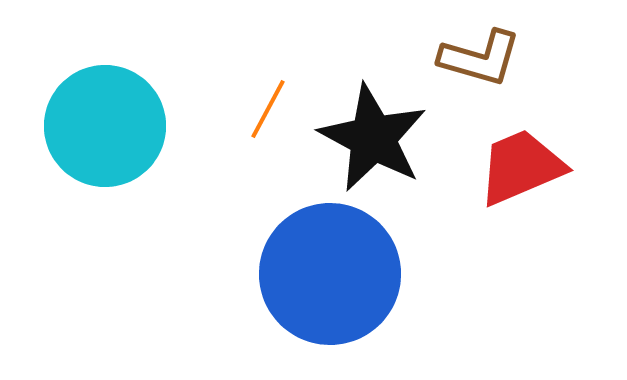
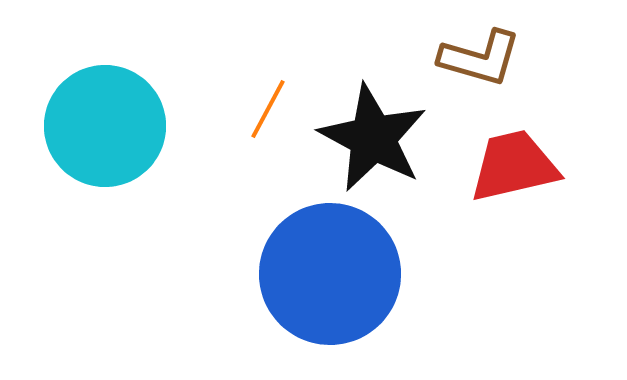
red trapezoid: moved 7 px left, 1 px up; rotated 10 degrees clockwise
